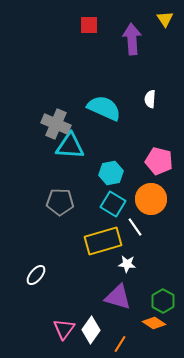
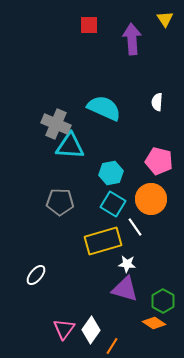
white semicircle: moved 7 px right, 3 px down
purple triangle: moved 7 px right, 8 px up
orange line: moved 8 px left, 2 px down
